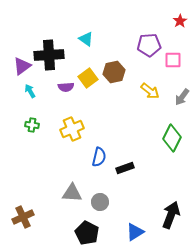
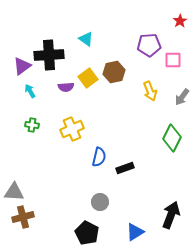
yellow arrow: rotated 30 degrees clockwise
gray triangle: moved 58 px left, 1 px up
brown cross: rotated 10 degrees clockwise
